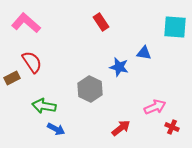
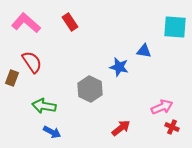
red rectangle: moved 31 px left
blue triangle: moved 2 px up
brown rectangle: rotated 42 degrees counterclockwise
pink arrow: moved 7 px right
blue arrow: moved 4 px left, 3 px down
